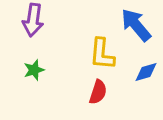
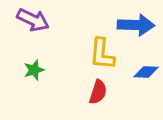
purple arrow: rotated 72 degrees counterclockwise
blue arrow: rotated 132 degrees clockwise
blue diamond: rotated 20 degrees clockwise
